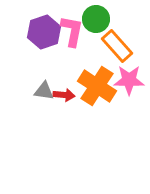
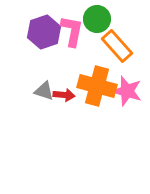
green circle: moved 1 px right
pink star: moved 2 px left, 11 px down; rotated 16 degrees clockwise
orange cross: rotated 18 degrees counterclockwise
gray triangle: rotated 10 degrees clockwise
